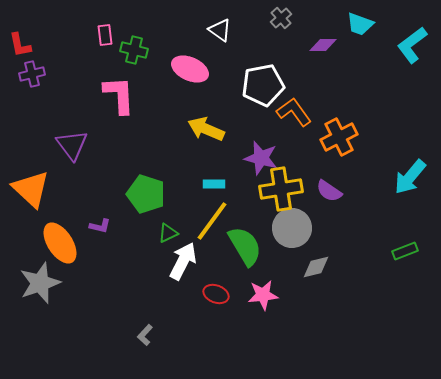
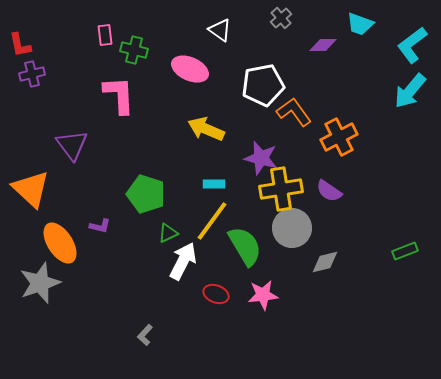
cyan arrow: moved 86 px up
gray diamond: moved 9 px right, 5 px up
